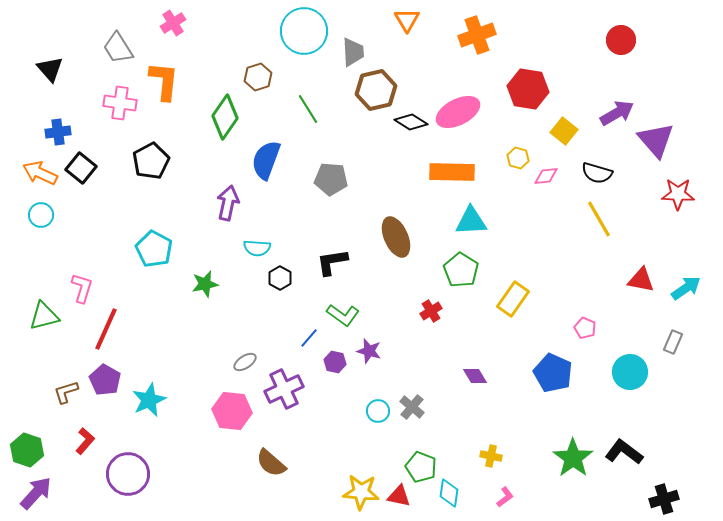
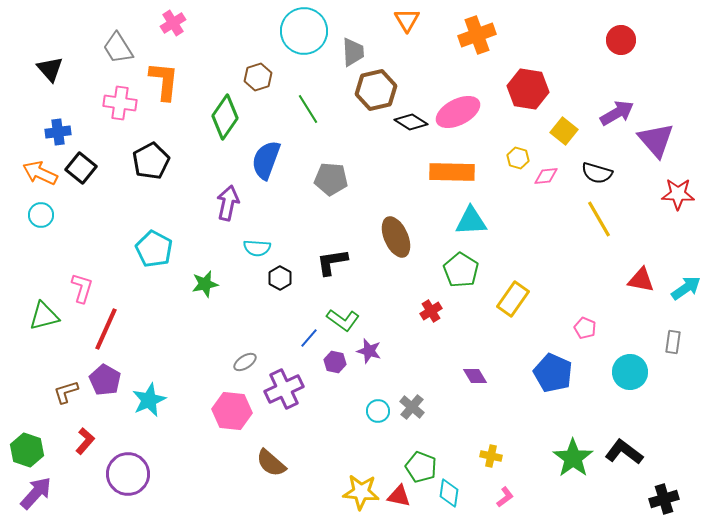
green L-shape at (343, 315): moved 5 px down
gray rectangle at (673, 342): rotated 15 degrees counterclockwise
